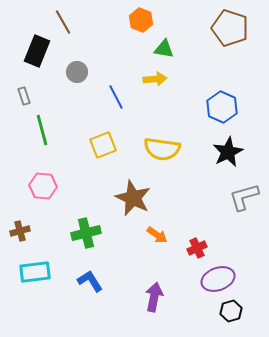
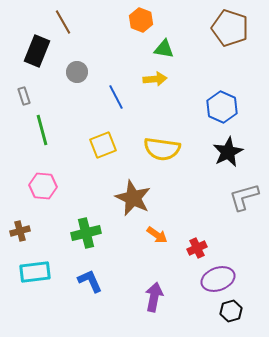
blue L-shape: rotated 8 degrees clockwise
